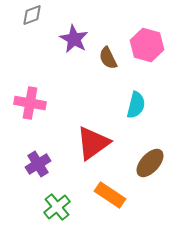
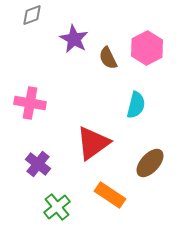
pink hexagon: moved 3 px down; rotated 16 degrees clockwise
purple cross: rotated 20 degrees counterclockwise
